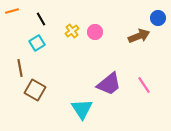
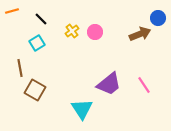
black line: rotated 16 degrees counterclockwise
brown arrow: moved 1 px right, 2 px up
